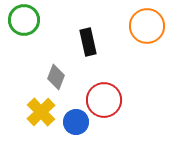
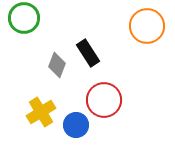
green circle: moved 2 px up
black rectangle: moved 11 px down; rotated 20 degrees counterclockwise
gray diamond: moved 1 px right, 12 px up
yellow cross: rotated 12 degrees clockwise
blue circle: moved 3 px down
